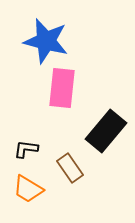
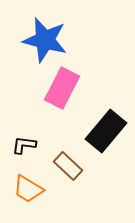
blue star: moved 1 px left, 1 px up
pink rectangle: rotated 21 degrees clockwise
black L-shape: moved 2 px left, 4 px up
brown rectangle: moved 2 px left, 2 px up; rotated 12 degrees counterclockwise
